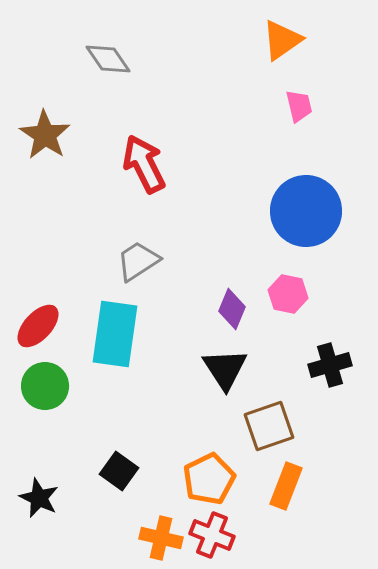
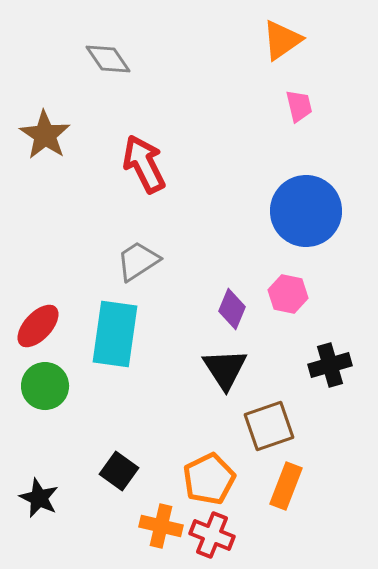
orange cross: moved 12 px up
